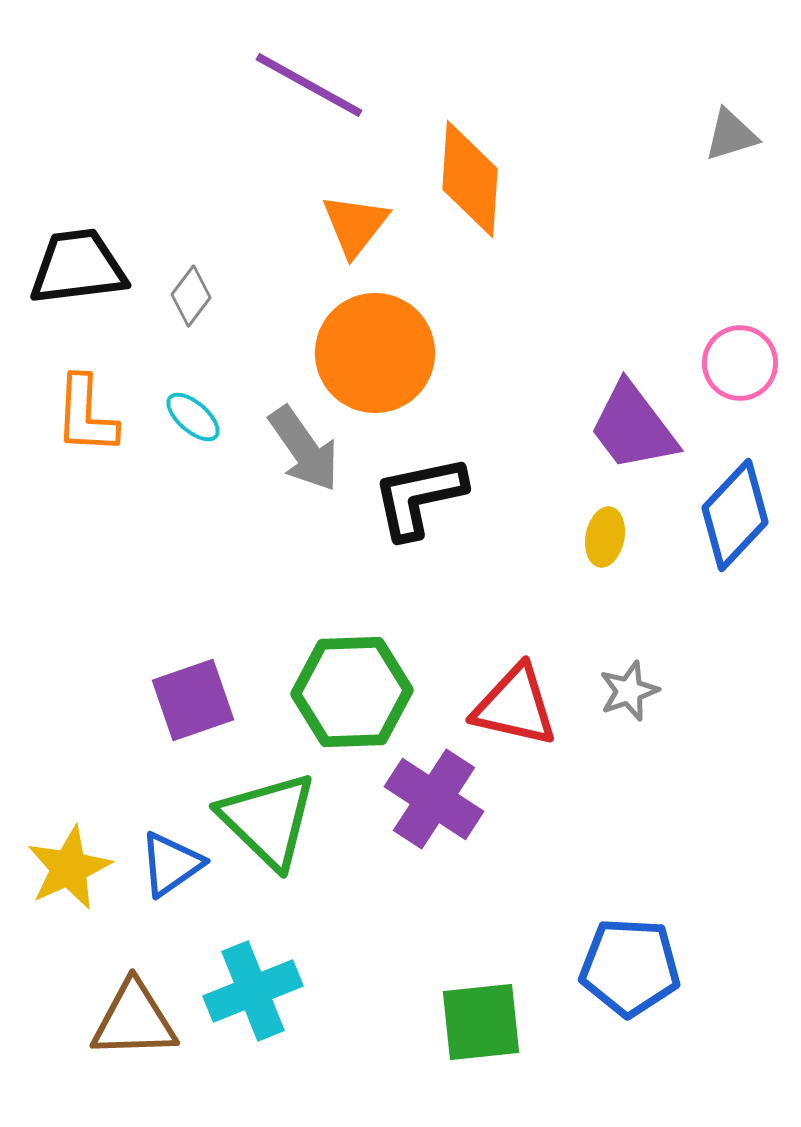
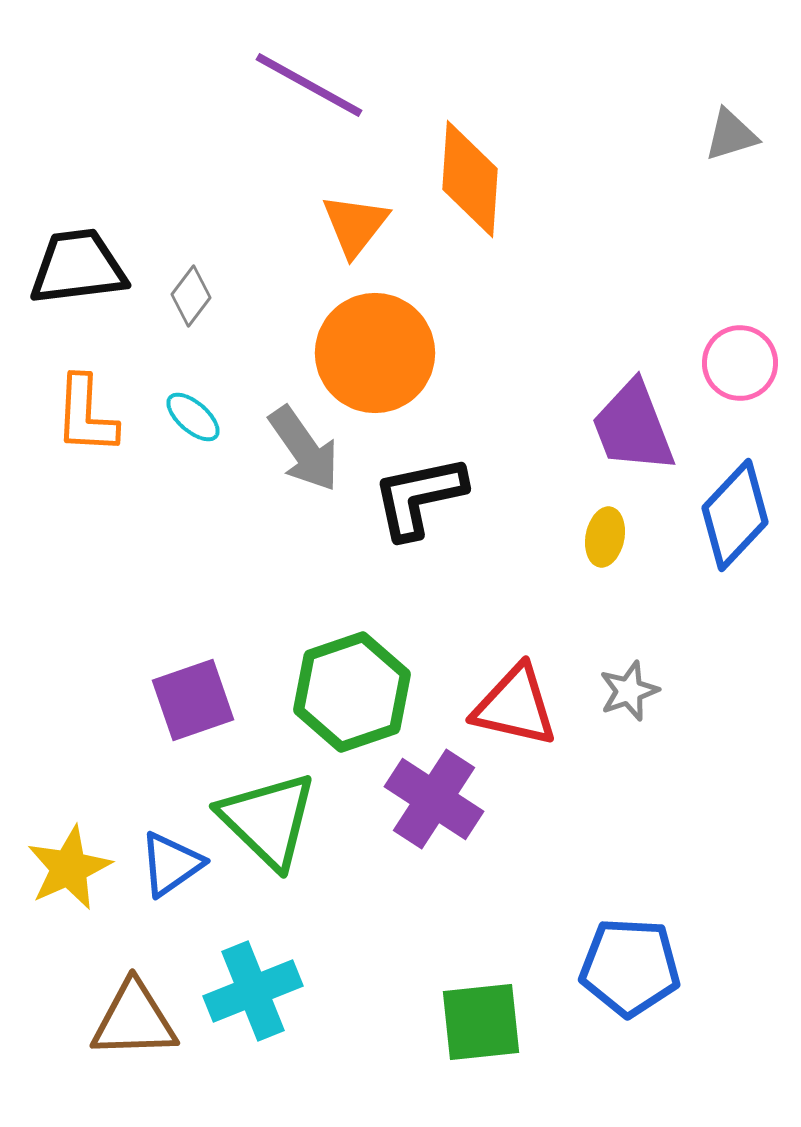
purple trapezoid: rotated 16 degrees clockwise
green hexagon: rotated 17 degrees counterclockwise
